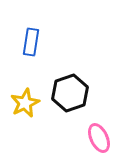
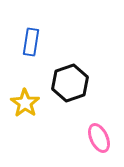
black hexagon: moved 10 px up
yellow star: rotated 12 degrees counterclockwise
